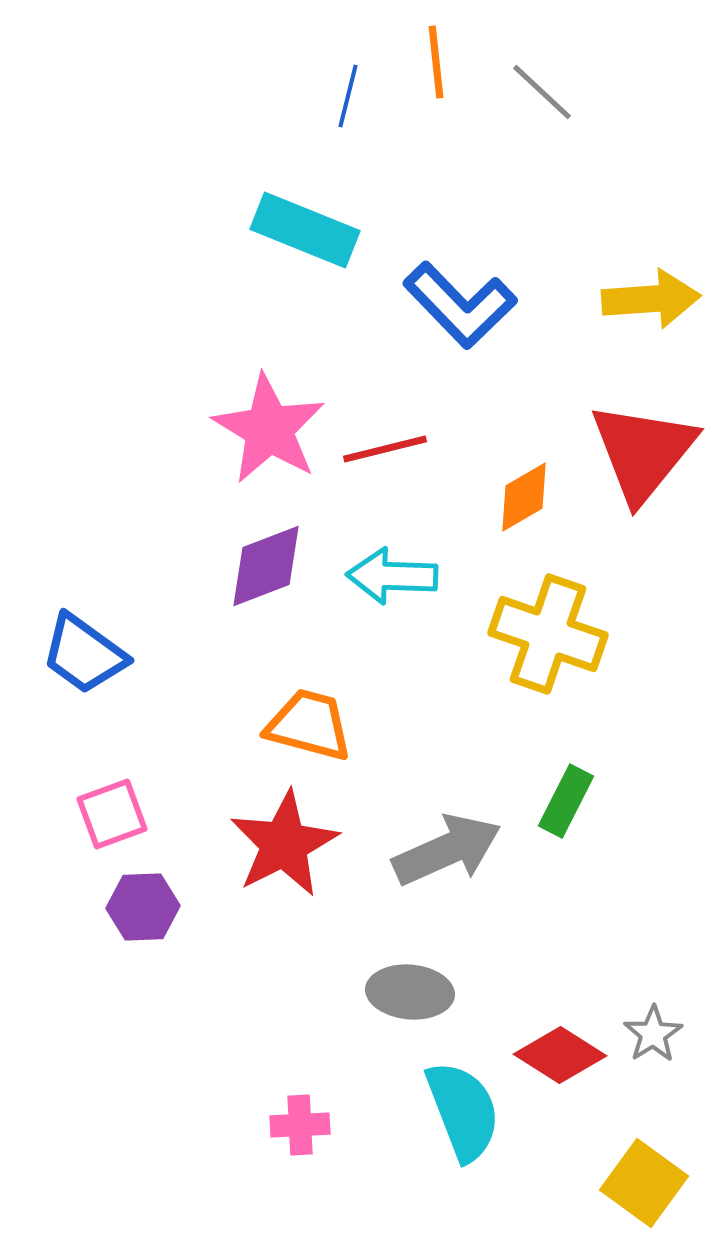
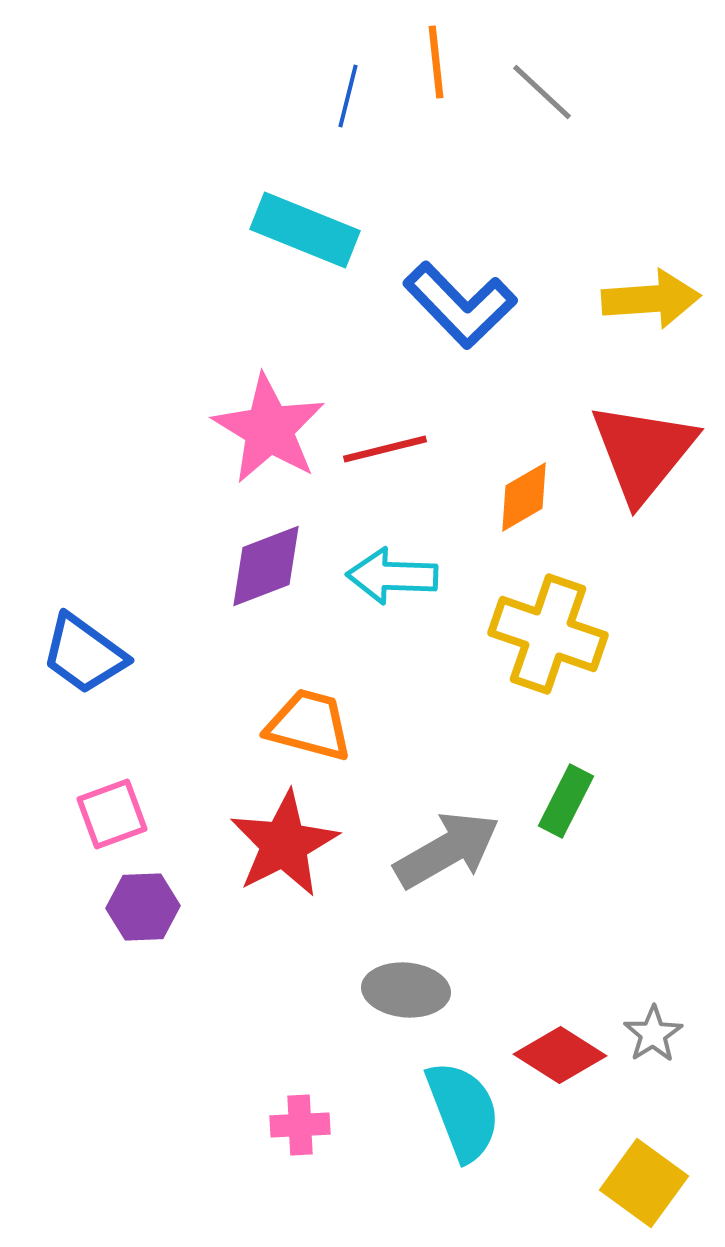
gray arrow: rotated 6 degrees counterclockwise
gray ellipse: moved 4 px left, 2 px up
